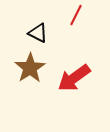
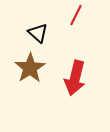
black triangle: rotated 15 degrees clockwise
red arrow: moved 1 px right; rotated 40 degrees counterclockwise
